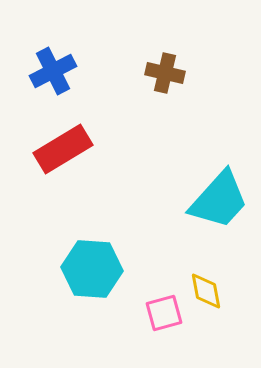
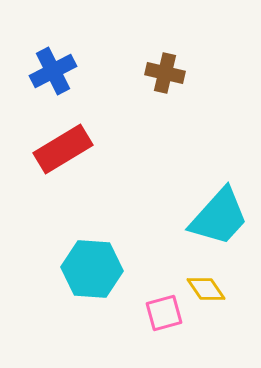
cyan trapezoid: moved 17 px down
yellow diamond: moved 2 px up; rotated 24 degrees counterclockwise
